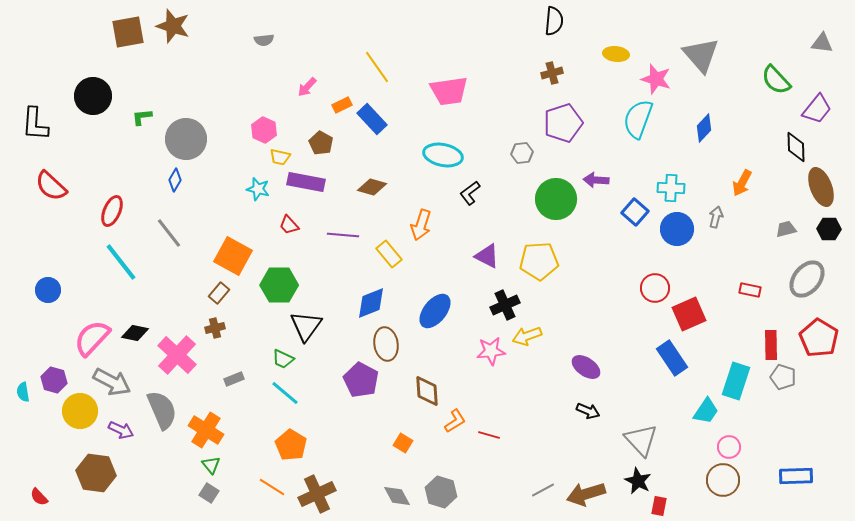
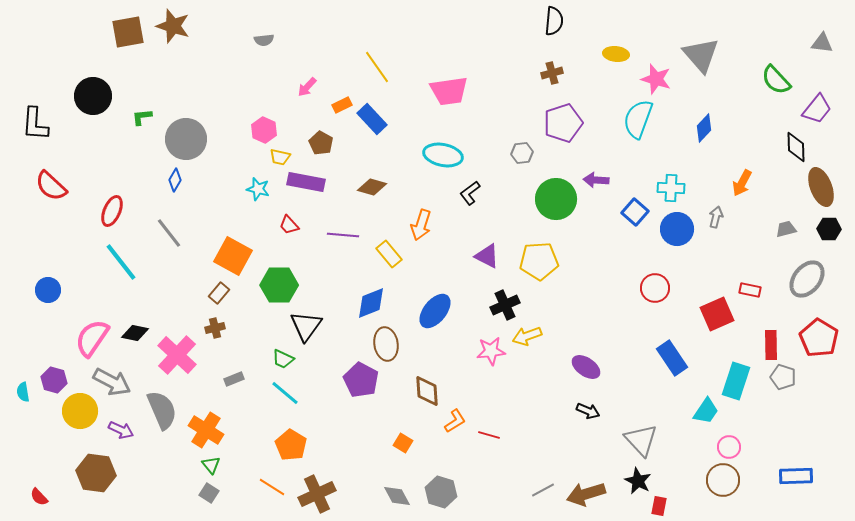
red square at (689, 314): moved 28 px right
pink semicircle at (92, 338): rotated 9 degrees counterclockwise
